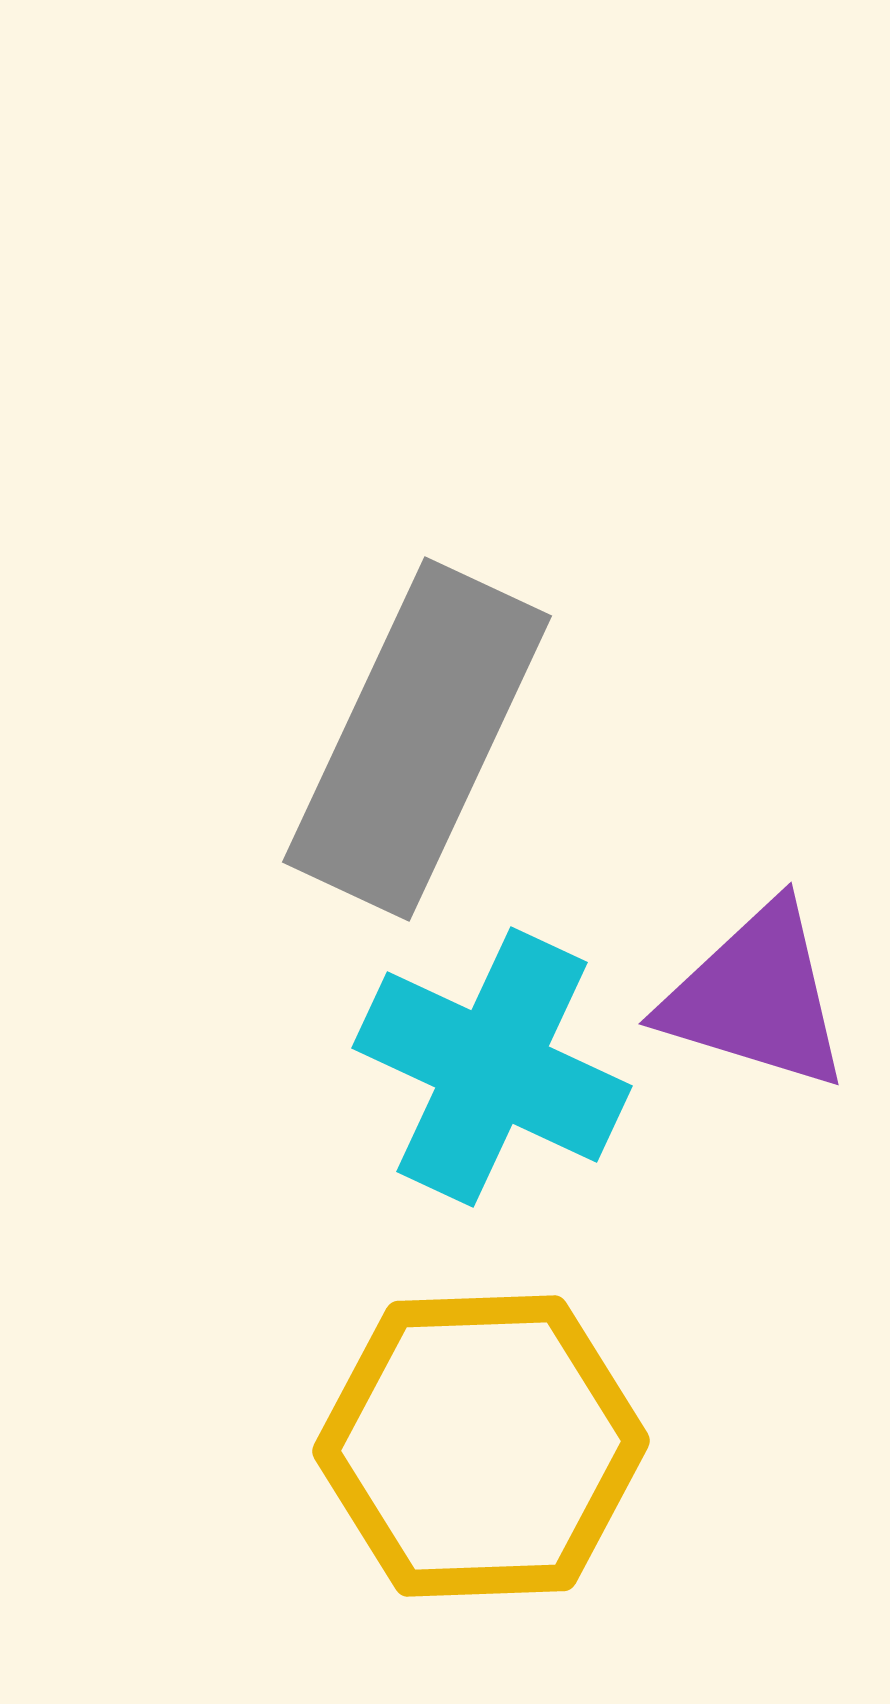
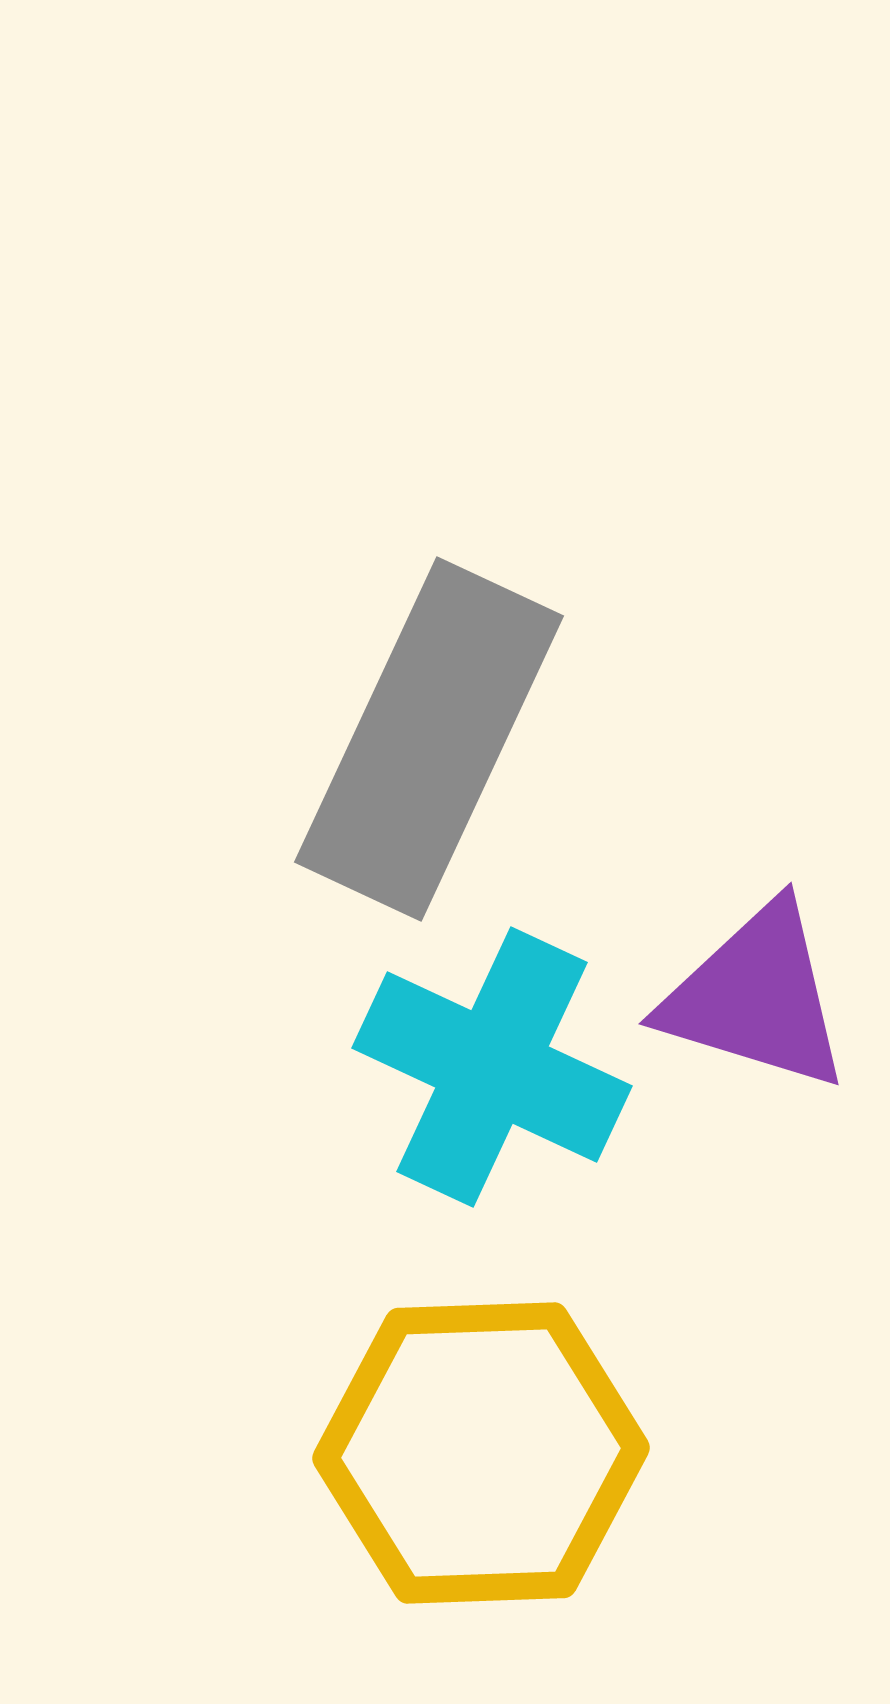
gray rectangle: moved 12 px right
yellow hexagon: moved 7 px down
